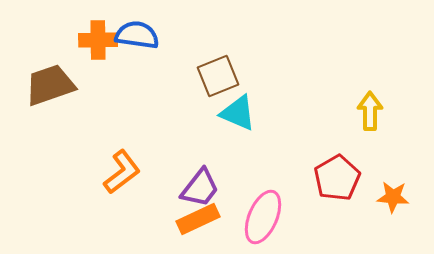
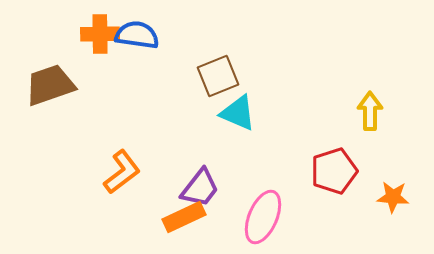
orange cross: moved 2 px right, 6 px up
red pentagon: moved 3 px left, 7 px up; rotated 12 degrees clockwise
orange rectangle: moved 14 px left, 2 px up
